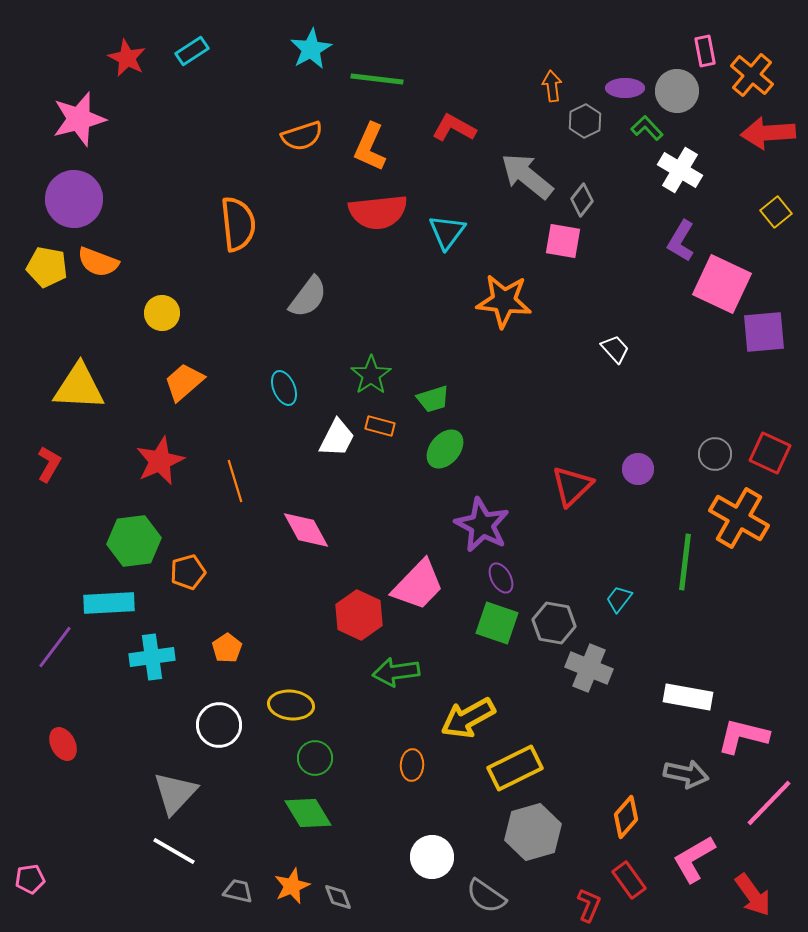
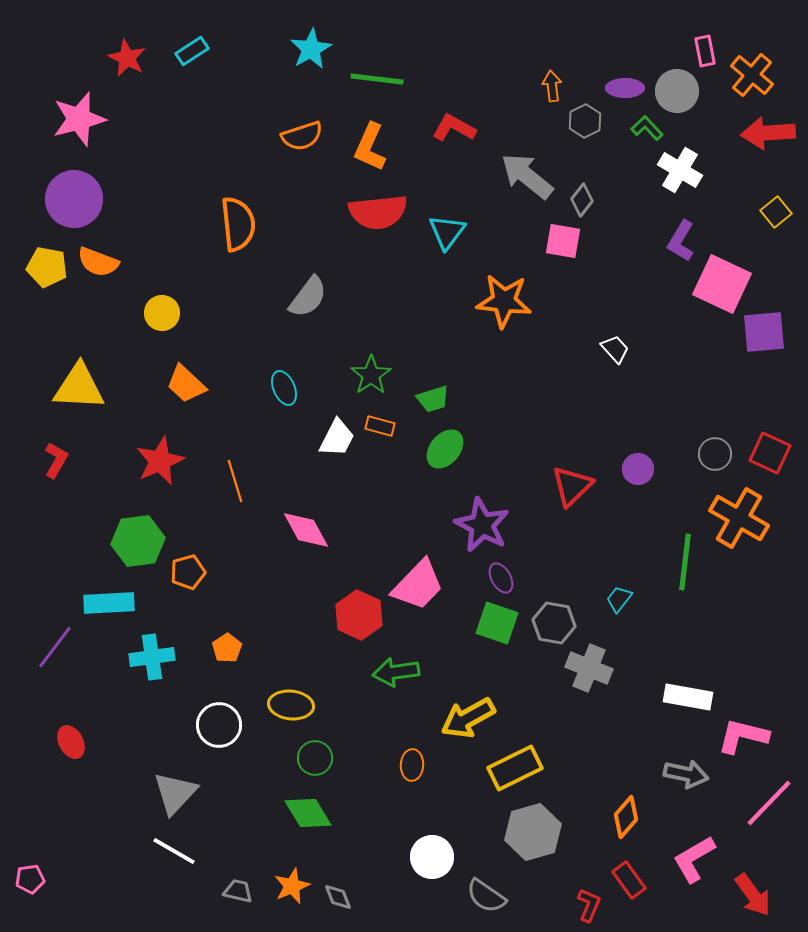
orange trapezoid at (184, 382): moved 2 px right, 2 px down; rotated 96 degrees counterclockwise
red L-shape at (49, 464): moved 7 px right, 4 px up
green hexagon at (134, 541): moved 4 px right
red ellipse at (63, 744): moved 8 px right, 2 px up
